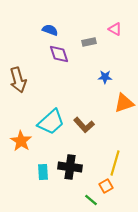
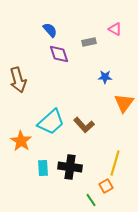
blue semicircle: rotated 28 degrees clockwise
orange triangle: rotated 35 degrees counterclockwise
cyan rectangle: moved 4 px up
green line: rotated 16 degrees clockwise
